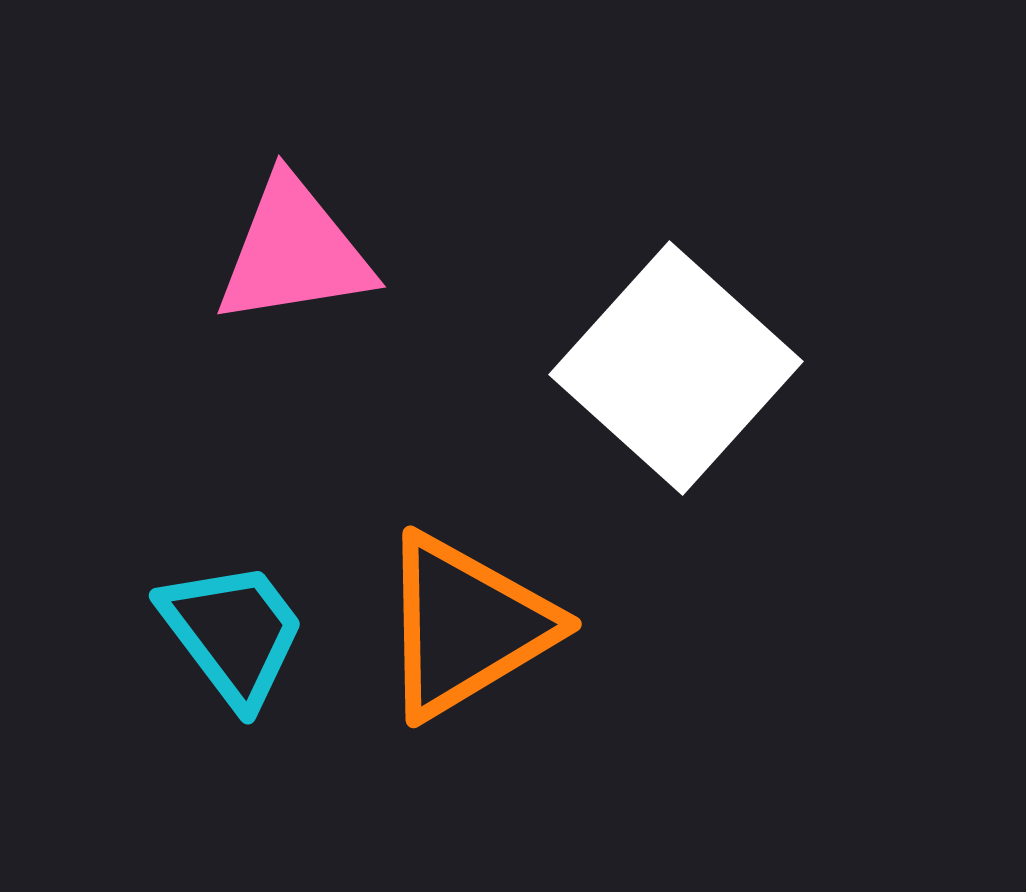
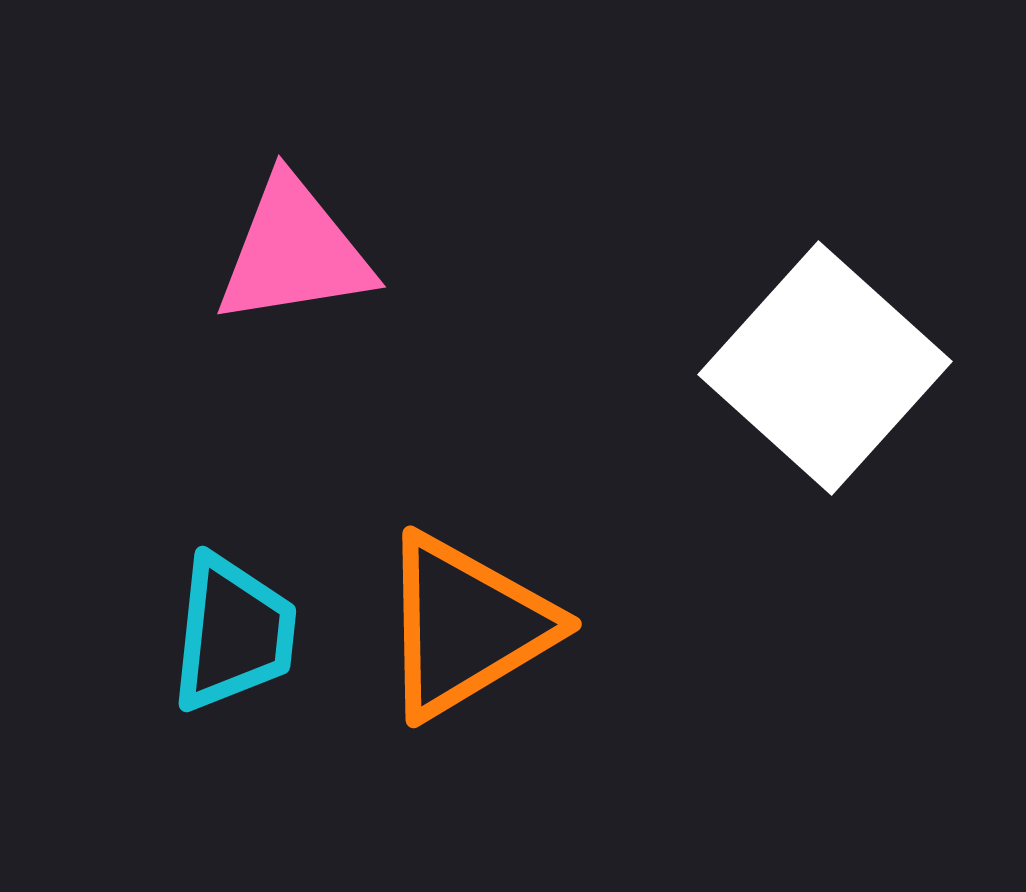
white square: moved 149 px right
cyan trapezoid: rotated 43 degrees clockwise
